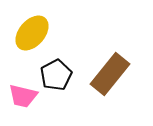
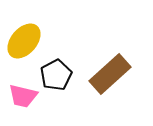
yellow ellipse: moved 8 px left, 8 px down
brown rectangle: rotated 9 degrees clockwise
